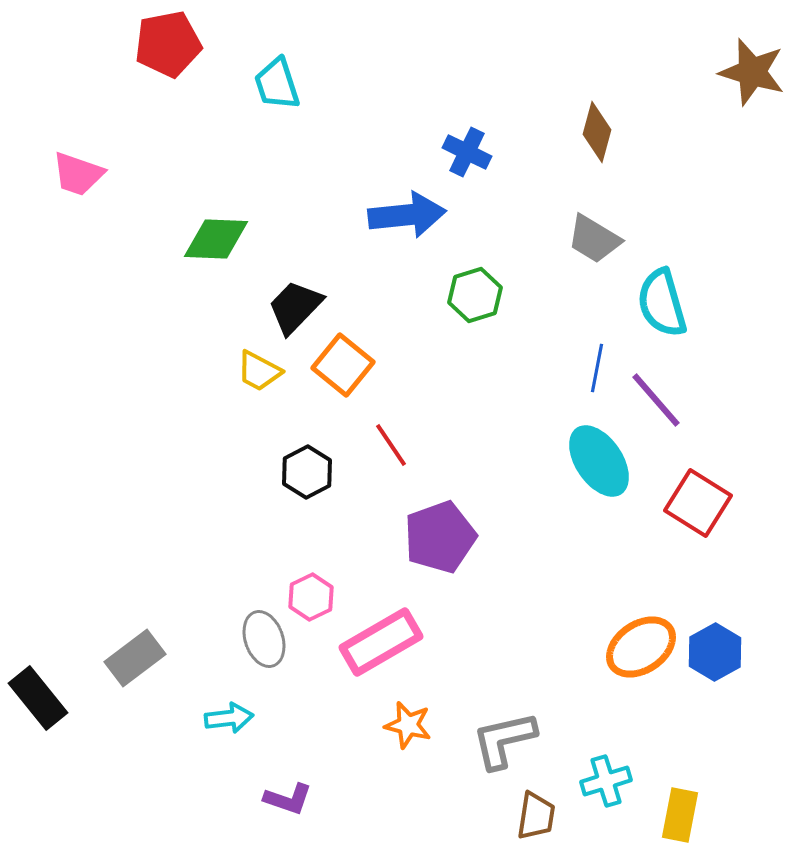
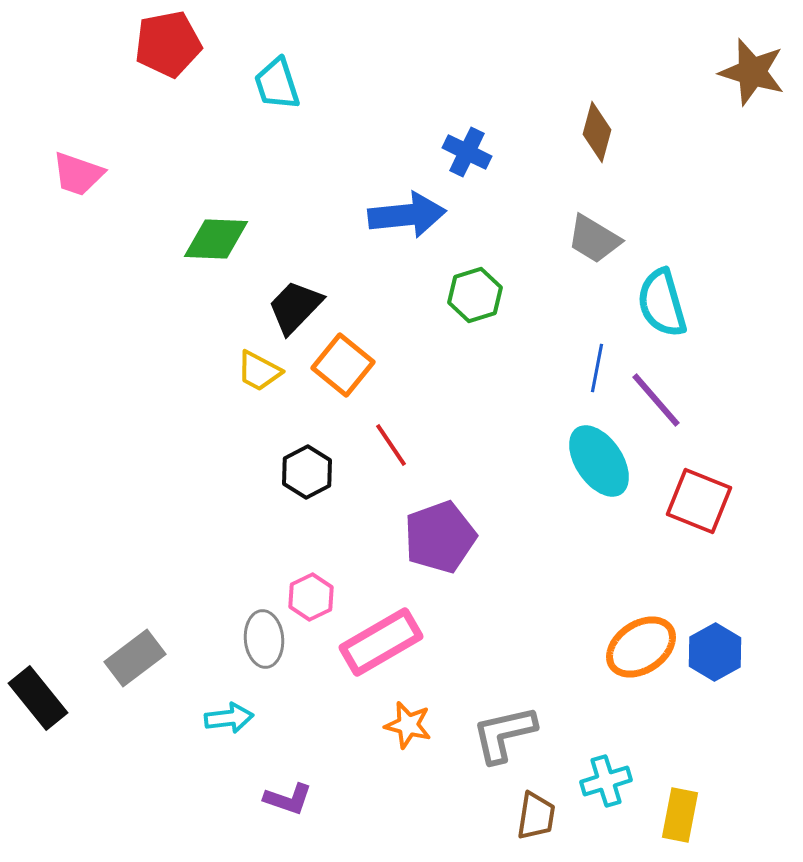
red square: moved 1 px right, 2 px up; rotated 10 degrees counterclockwise
gray ellipse: rotated 14 degrees clockwise
gray L-shape: moved 6 px up
